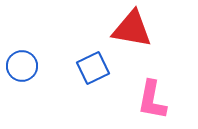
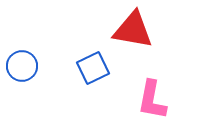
red triangle: moved 1 px right, 1 px down
